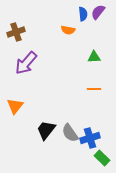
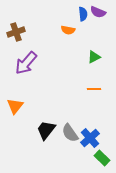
purple semicircle: rotated 105 degrees counterclockwise
green triangle: rotated 24 degrees counterclockwise
blue cross: rotated 24 degrees counterclockwise
